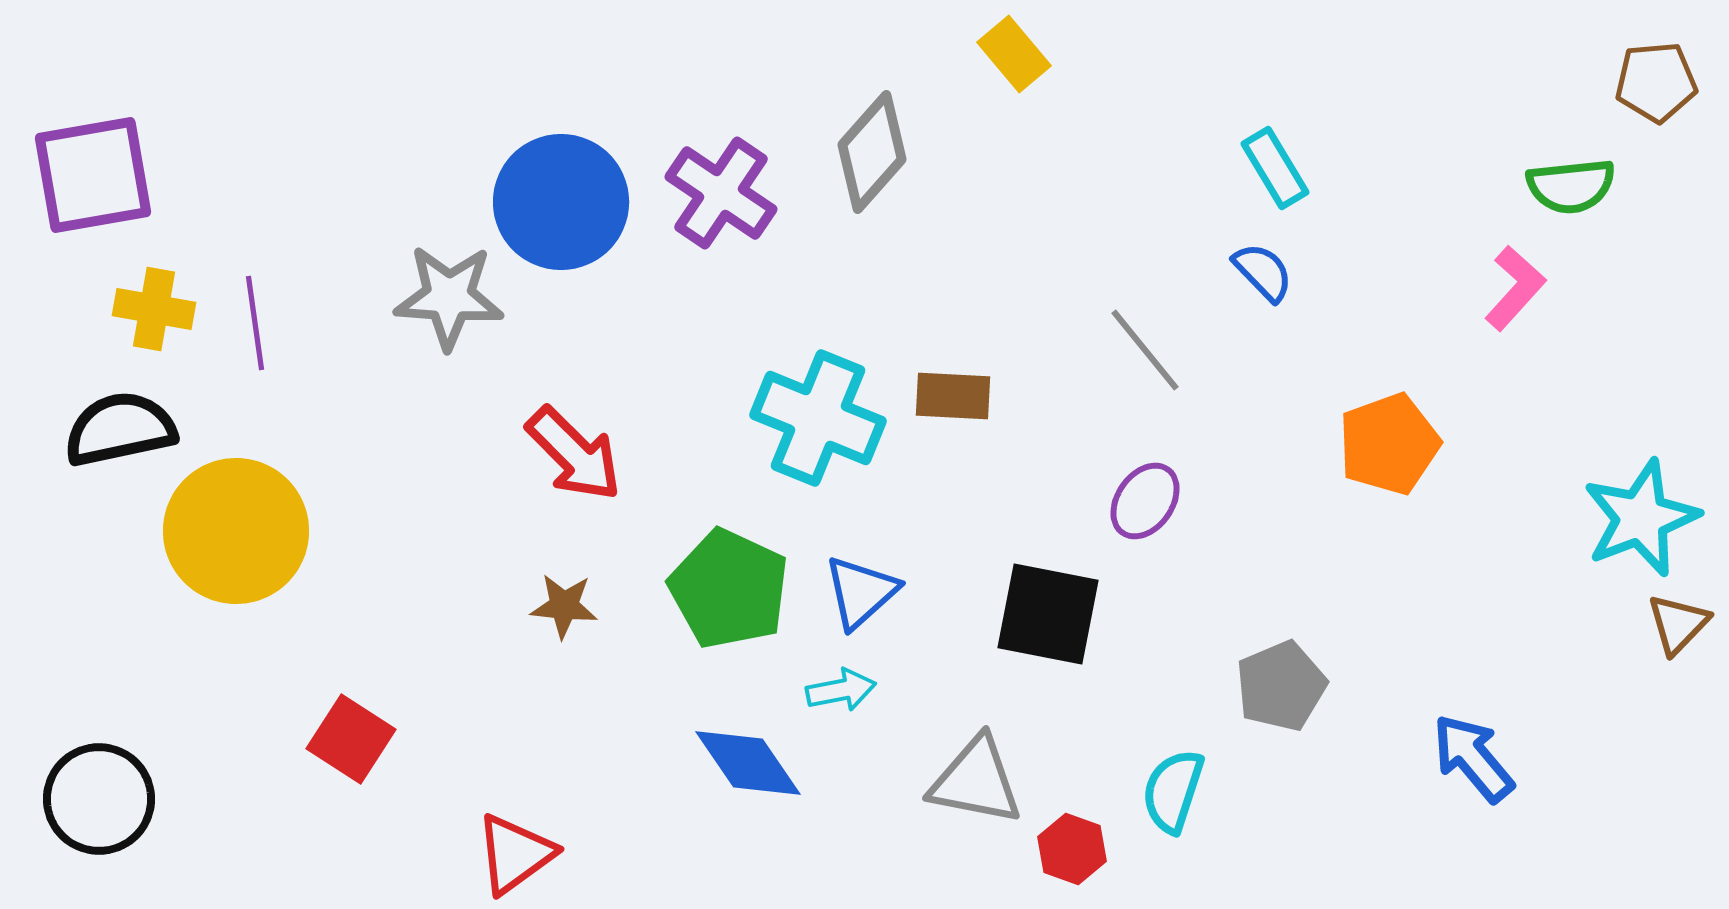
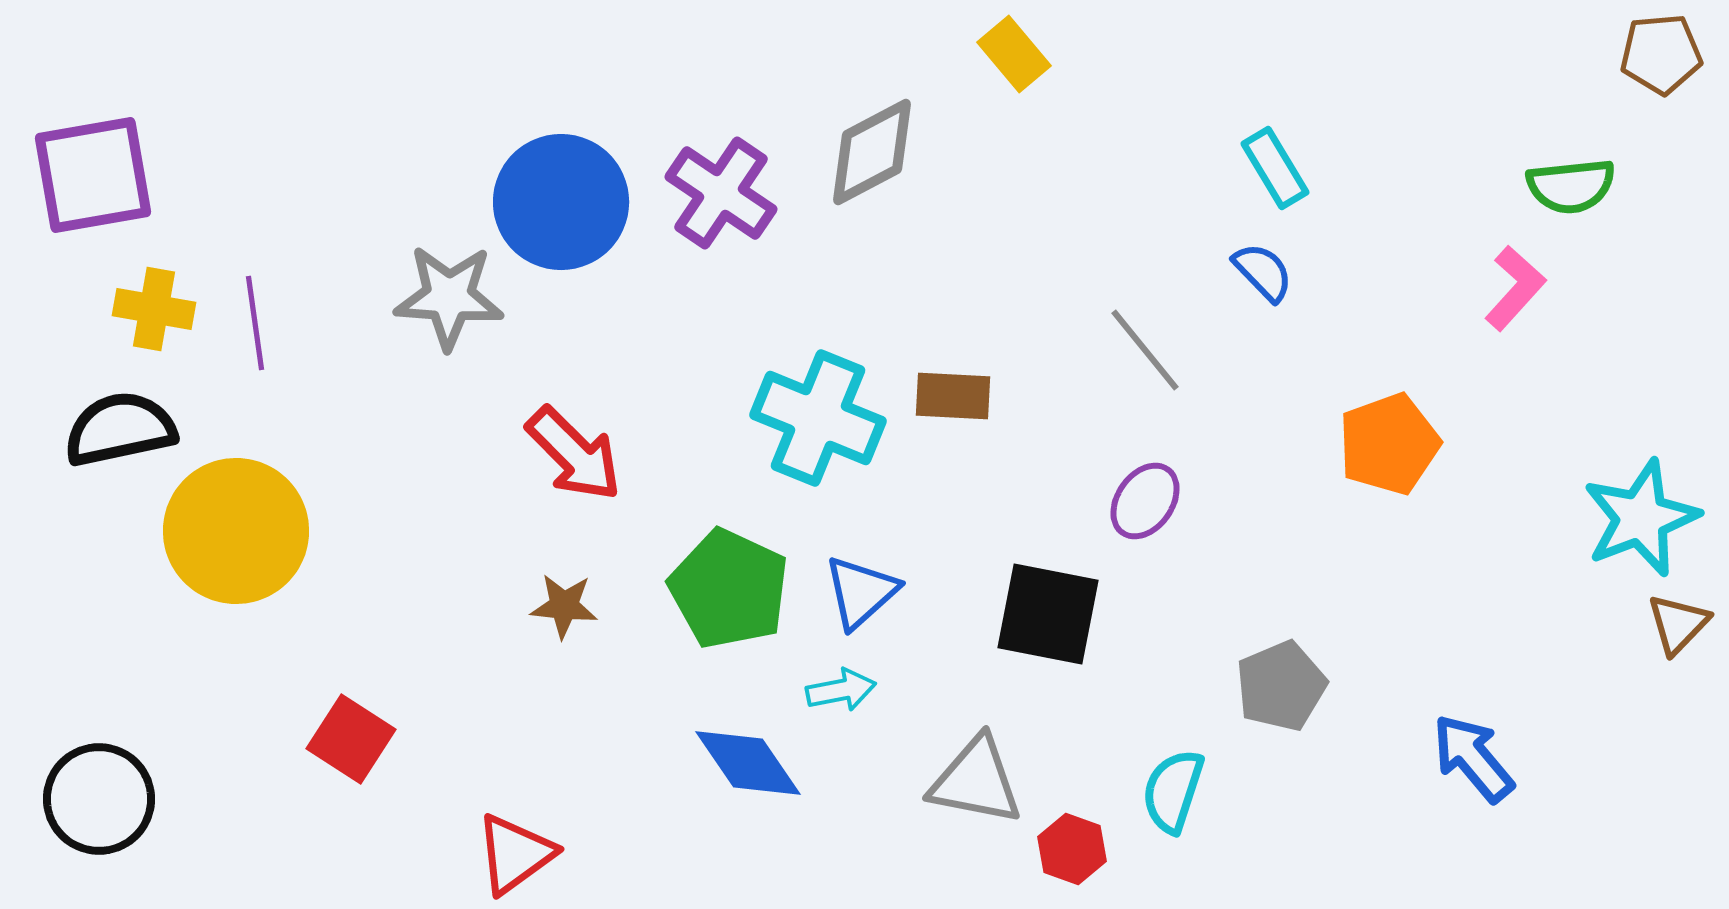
brown pentagon: moved 5 px right, 28 px up
gray diamond: rotated 21 degrees clockwise
